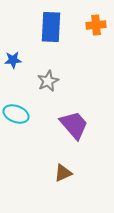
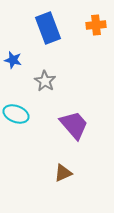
blue rectangle: moved 3 px left, 1 px down; rotated 24 degrees counterclockwise
blue star: rotated 18 degrees clockwise
gray star: moved 3 px left; rotated 15 degrees counterclockwise
